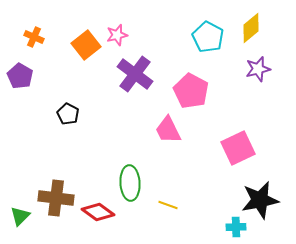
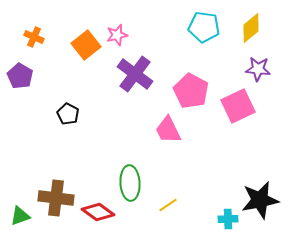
cyan pentagon: moved 4 px left, 10 px up; rotated 20 degrees counterclockwise
purple star: rotated 20 degrees clockwise
pink square: moved 42 px up
yellow line: rotated 54 degrees counterclockwise
green triangle: rotated 25 degrees clockwise
cyan cross: moved 8 px left, 8 px up
